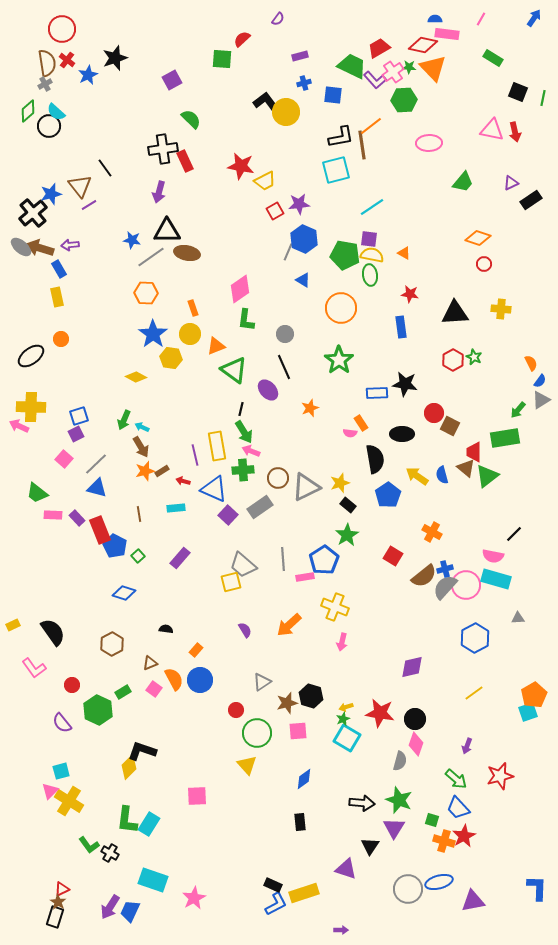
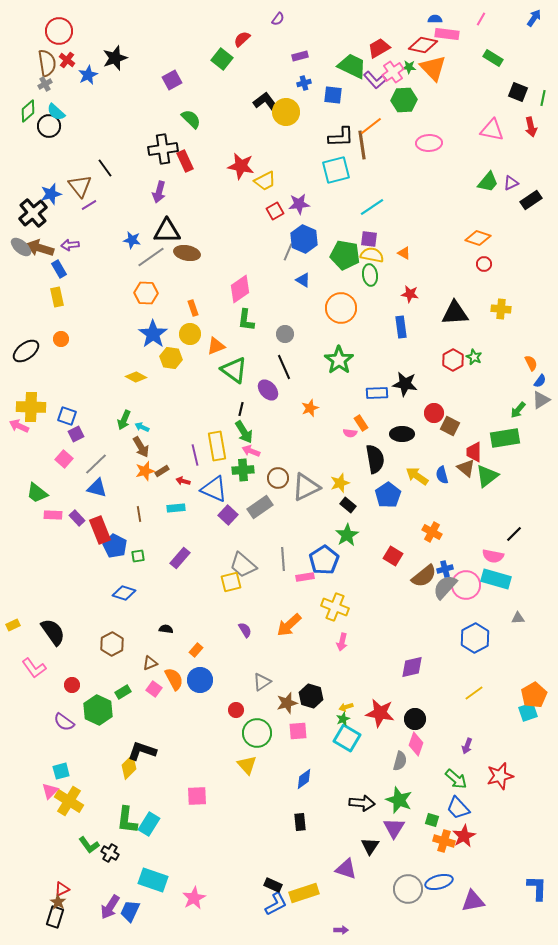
red circle at (62, 29): moved 3 px left, 2 px down
green square at (222, 59): rotated 35 degrees clockwise
red arrow at (515, 132): moved 16 px right, 5 px up
black L-shape at (341, 137): rotated 8 degrees clockwise
green trapezoid at (463, 182): moved 25 px right
black ellipse at (31, 356): moved 5 px left, 5 px up
blue square at (79, 416): moved 12 px left; rotated 36 degrees clockwise
green square at (138, 556): rotated 32 degrees clockwise
purple semicircle at (62, 723): moved 2 px right, 1 px up; rotated 15 degrees counterclockwise
